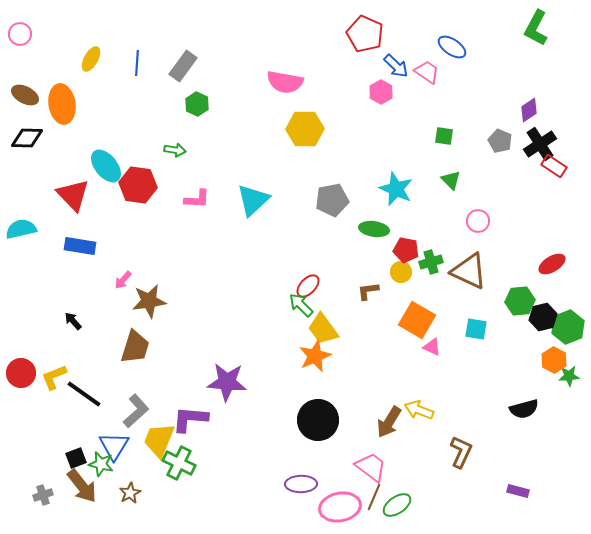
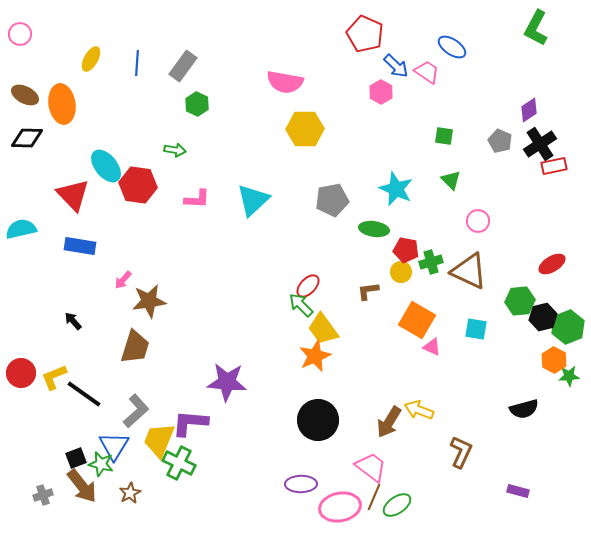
red rectangle at (554, 166): rotated 45 degrees counterclockwise
purple L-shape at (190, 419): moved 4 px down
